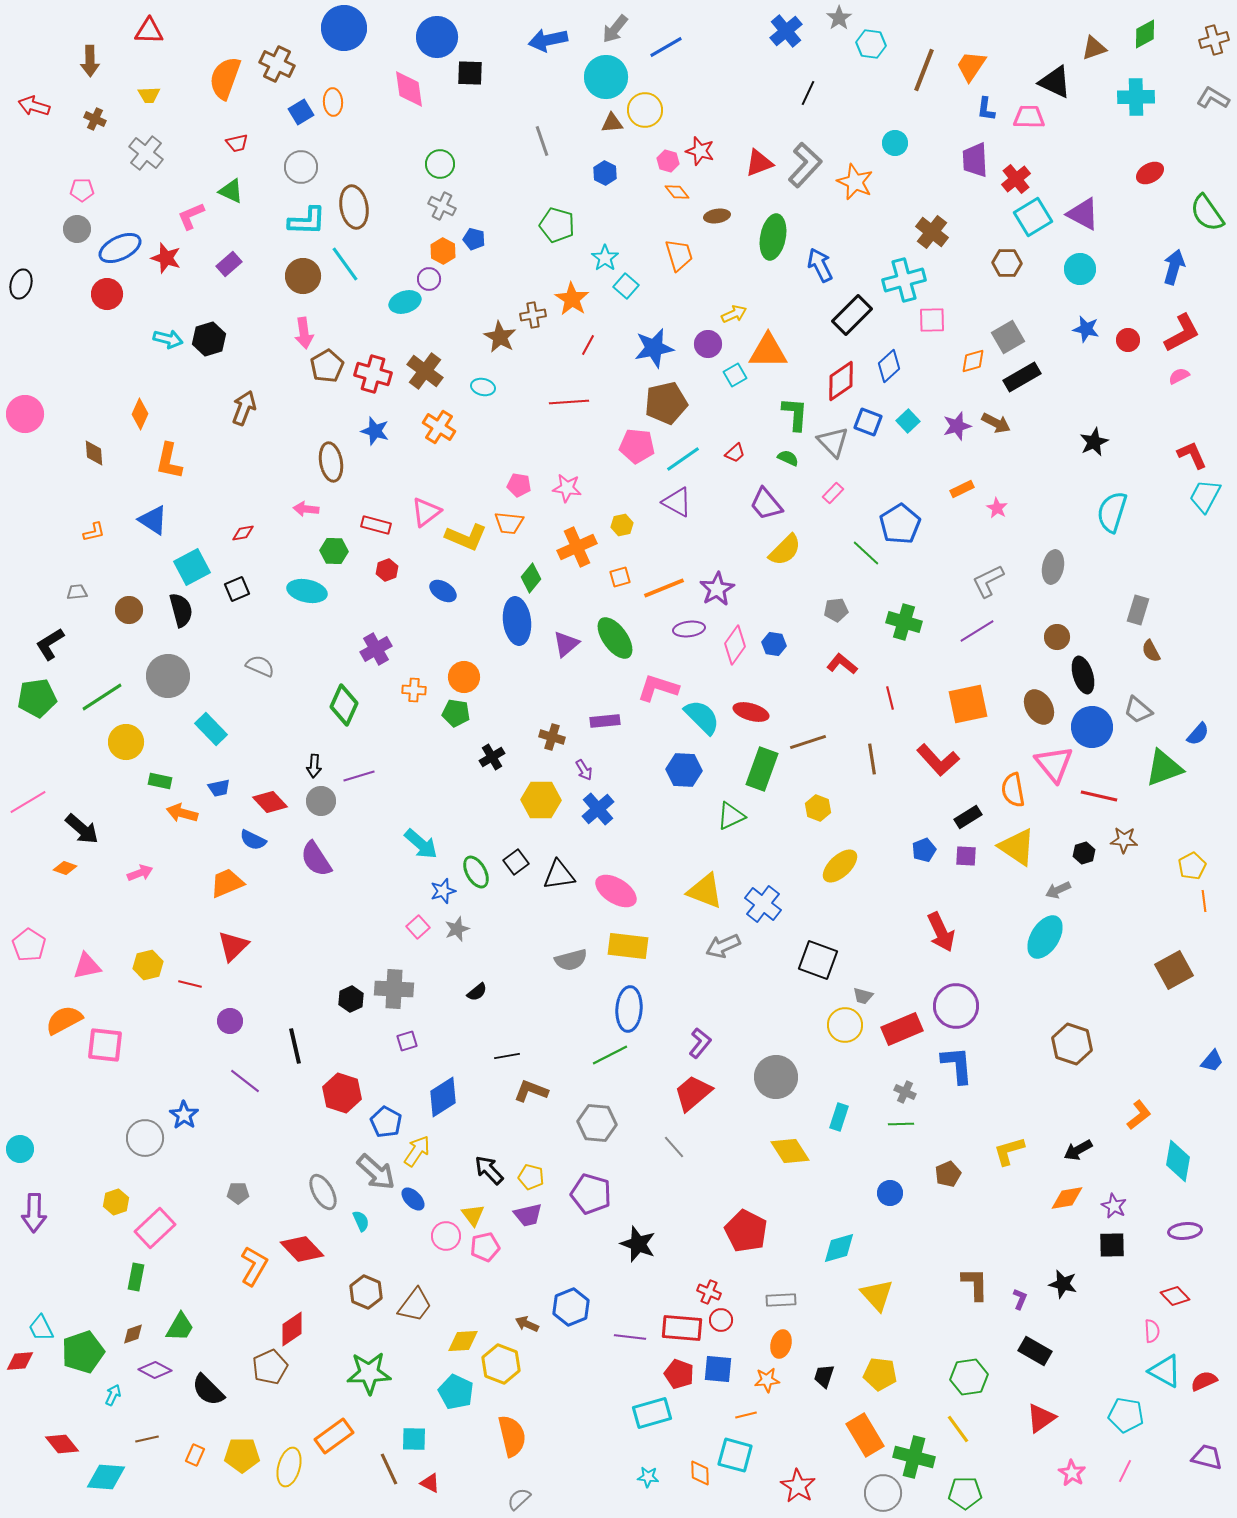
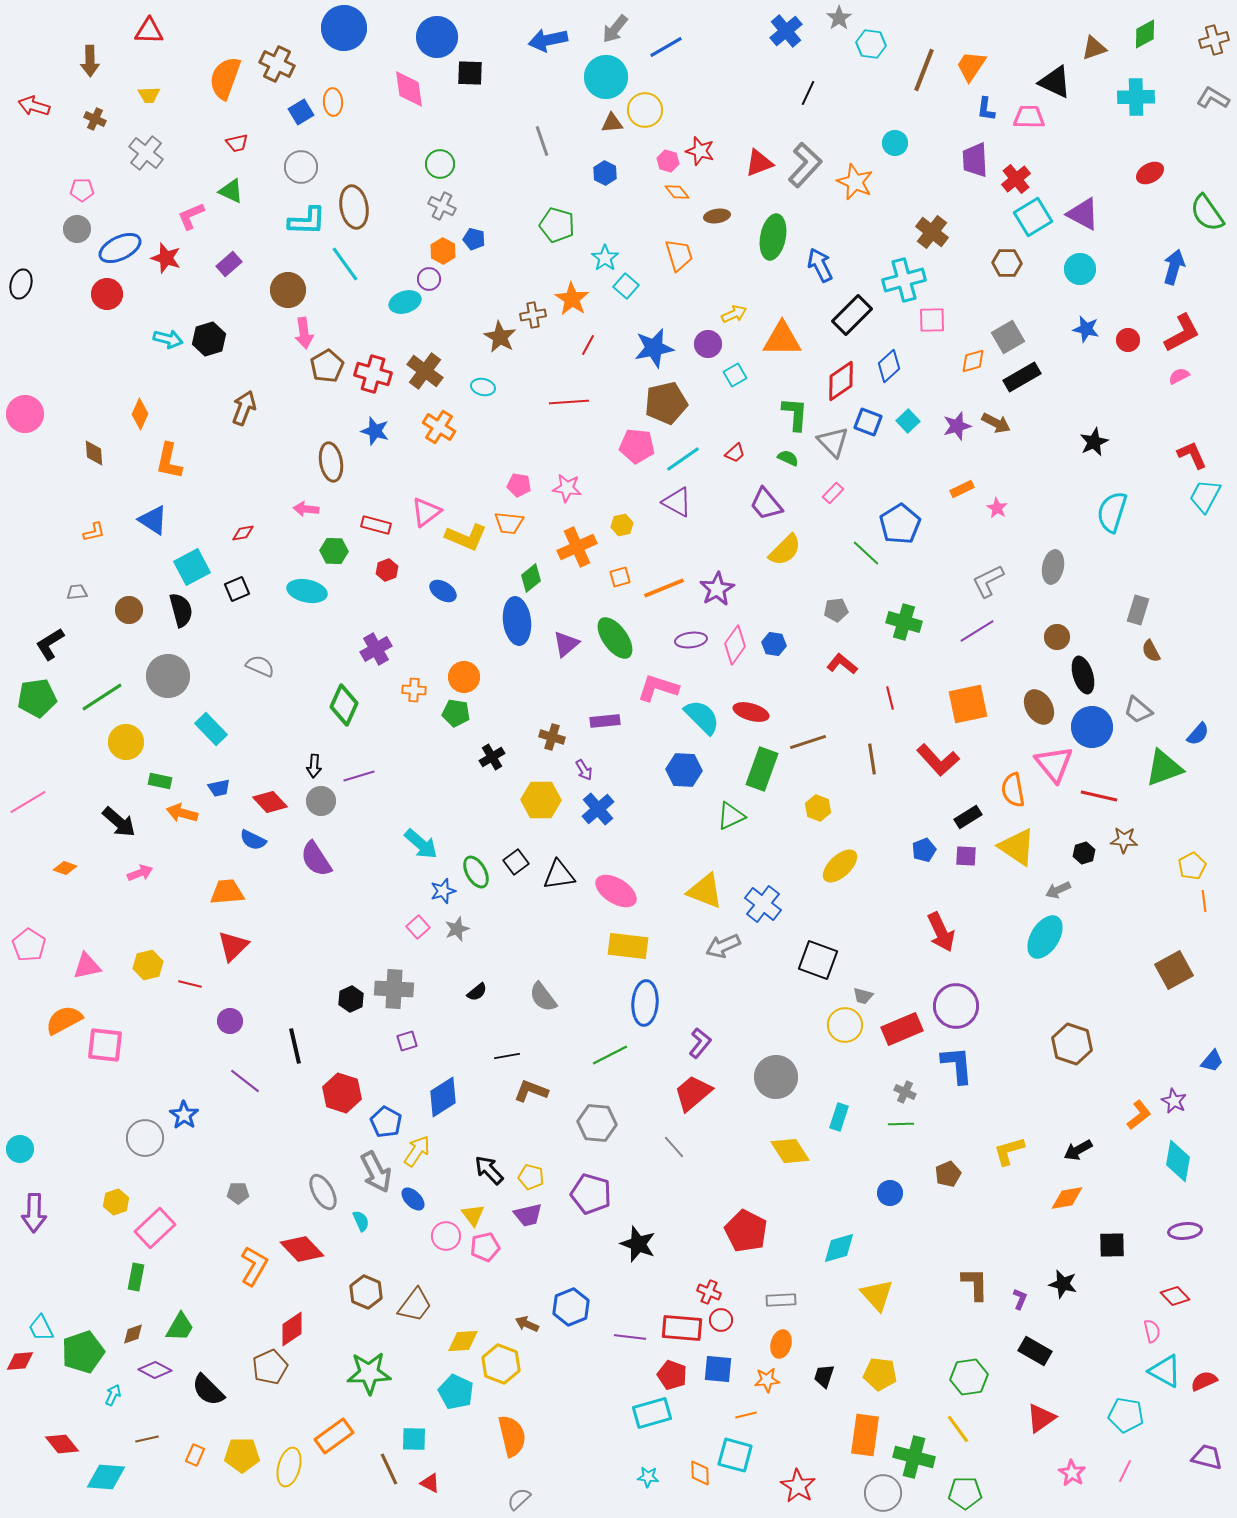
brown circle at (303, 276): moved 15 px left, 14 px down
orange triangle at (768, 351): moved 14 px right, 12 px up
green diamond at (531, 578): rotated 12 degrees clockwise
purple ellipse at (689, 629): moved 2 px right, 11 px down
black arrow at (82, 829): moved 37 px right, 7 px up
orange trapezoid at (227, 883): moved 9 px down; rotated 18 degrees clockwise
gray semicircle at (571, 960): moved 28 px left, 37 px down; rotated 68 degrees clockwise
blue ellipse at (629, 1009): moved 16 px right, 6 px up
gray arrow at (376, 1172): rotated 21 degrees clockwise
purple star at (1114, 1206): moved 60 px right, 105 px up
pink semicircle at (1152, 1331): rotated 10 degrees counterclockwise
red pentagon at (679, 1374): moved 7 px left, 1 px down
orange rectangle at (865, 1435): rotated 39 degrees clockwise
